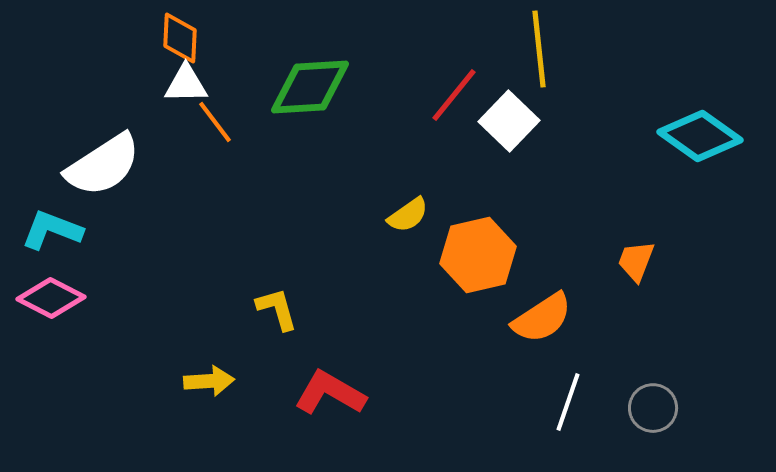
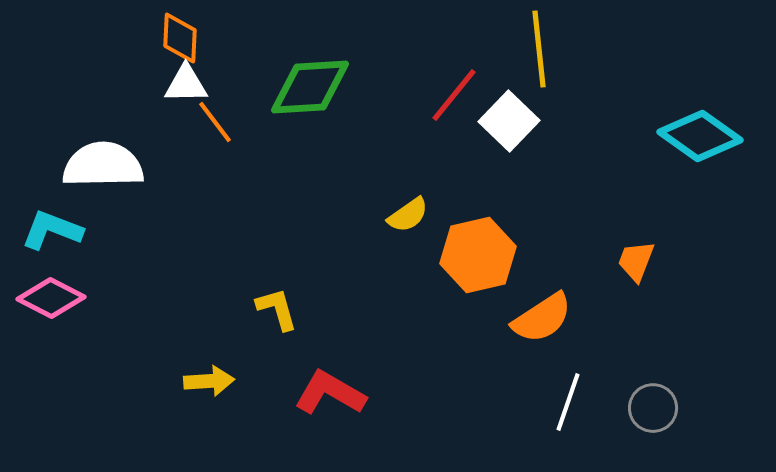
white semicircle: rotated 148 degrees counterclockwise
